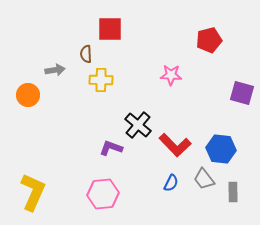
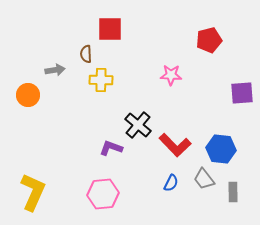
purple square: rotated 20 degrees counterclockwise
